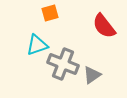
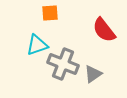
orange square: rotated 12 degrees clockwise
red semicircle: moved 4 px down
gray triangle: moved 1 px right, 1 px up
